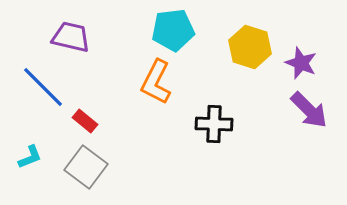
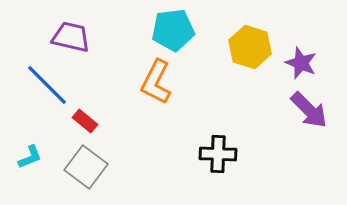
blue line: moved 4 px right, 2 px up
black cross: moved 4 px right, 30 px down
